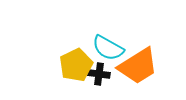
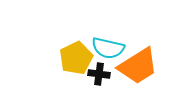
cyan semicircle: rotated 16 degrees counterclockwise
yellow pentagon: moved 7 px up
